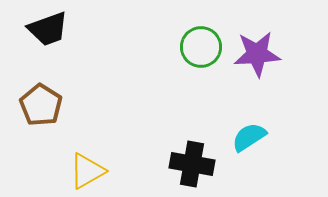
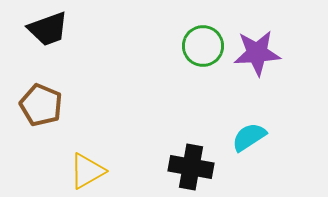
green circle: moved 2 px right, 1 px up
purple star: moved 1 px up
brown pentagon: rotated 9 degrees counterclockwise
black cross: moved 1 px left, 3 px down
